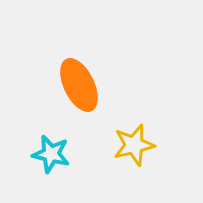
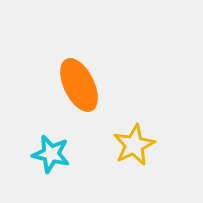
yellow star: rotated 12 degrees counterclockwise
